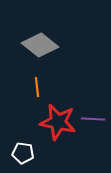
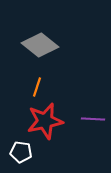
orange line: rotated 24 degrees clockwise
red star: moved 13 px left, 1 px up; rotated 24 degrees counterclockwise
white pentagon: moved 2 px left, 1 px up
